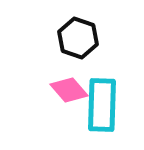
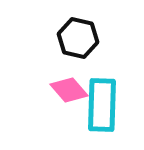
black hexagon: rotated 6 degrees counterclockwise
